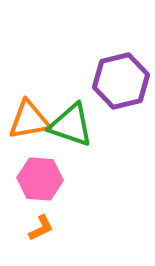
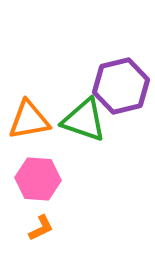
purple hexagon: moved 5 px down
green triangle: moved 13 px right, 5 px up
pink hexagon: moved 2 px left
